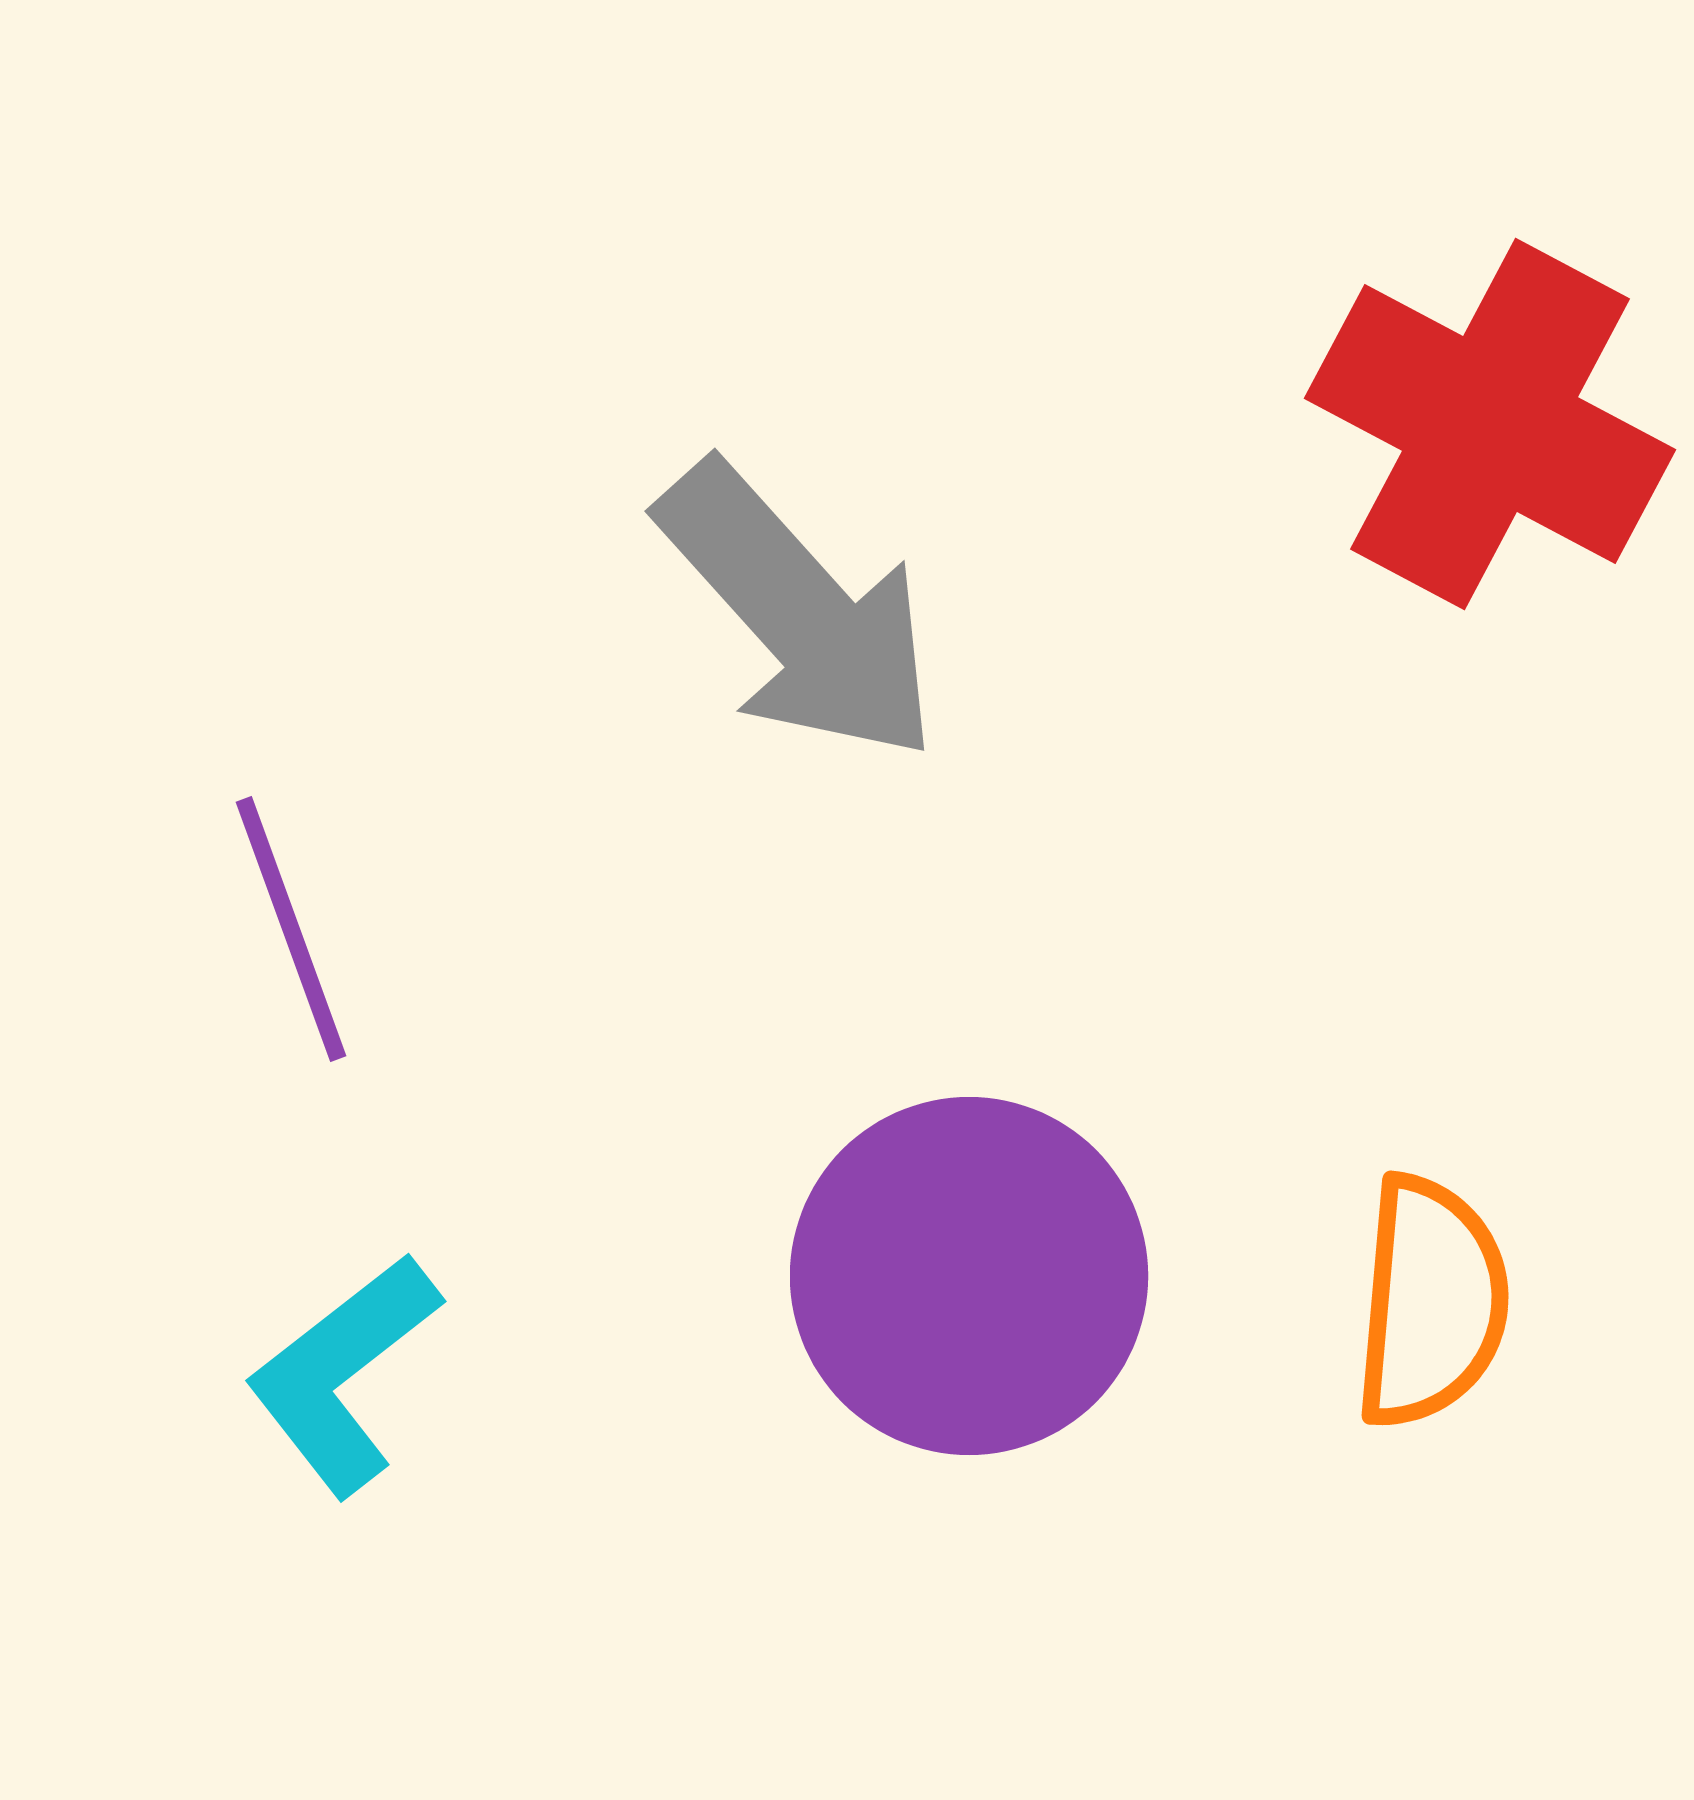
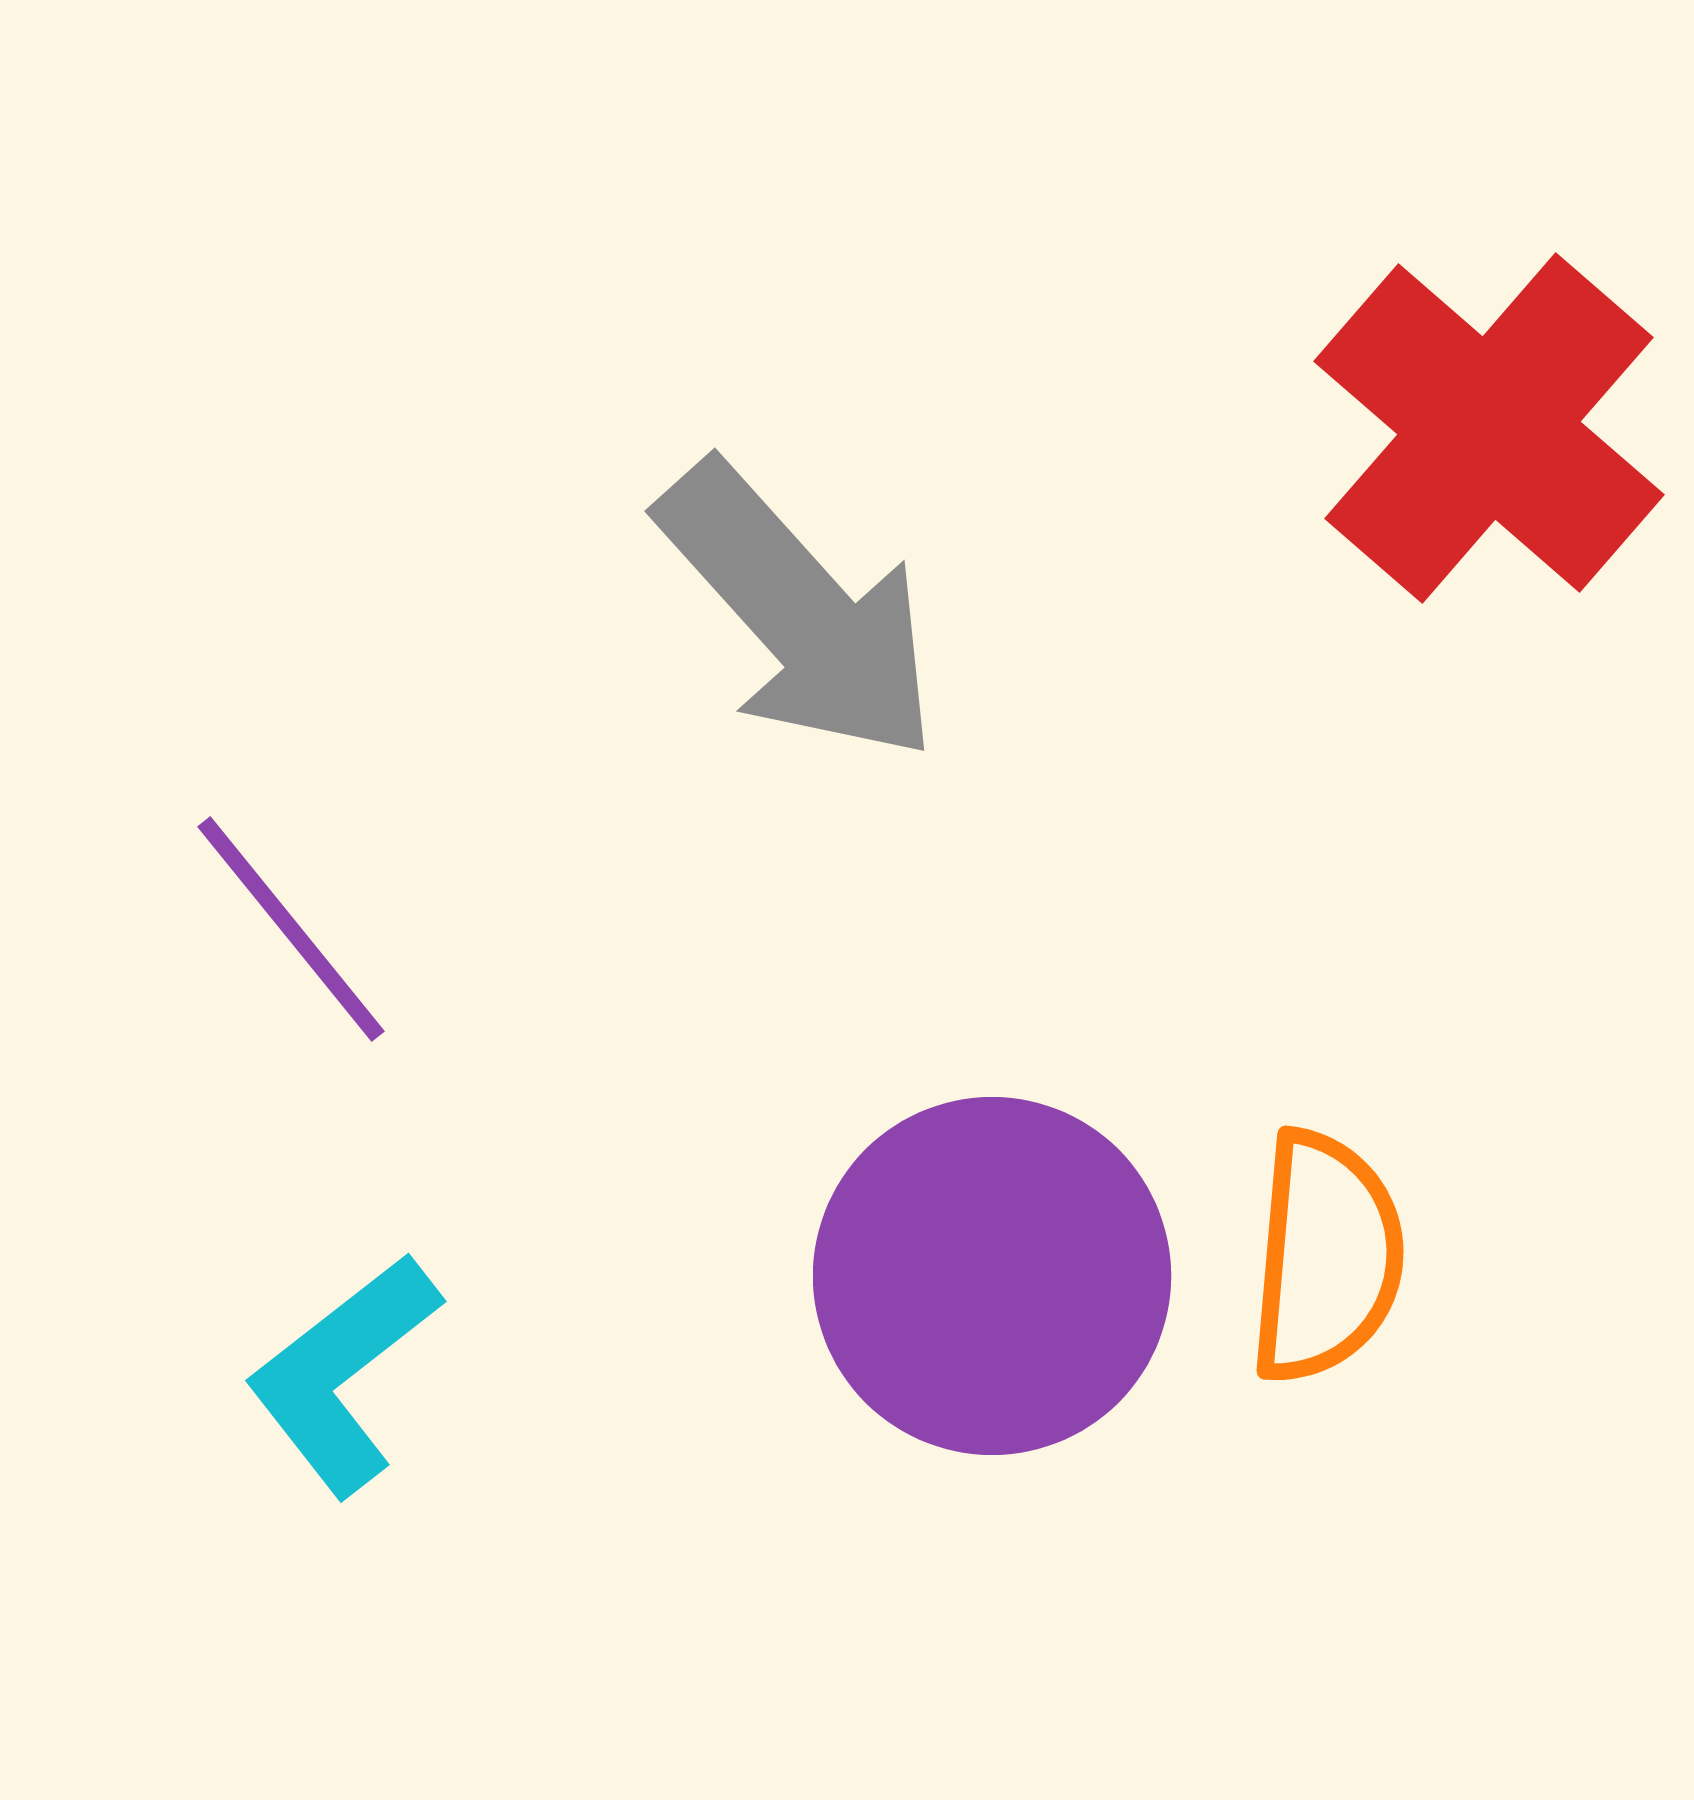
red cross: moved 1 px left, 4 px down; rotated 13 degrees clockwise
purple line: rotated 19 degrees counterclockwise
purple circle: moved 23 px right
orange semicircle: moved 105 px left, 45 px up
